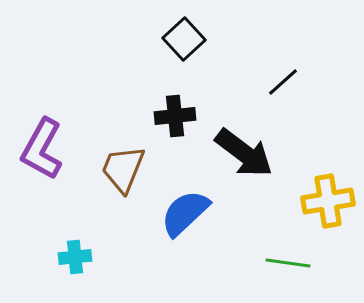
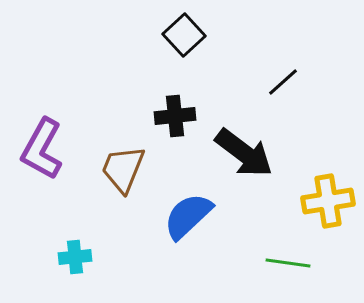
black square: moved 4 px up
blue semicircle: moved 3 px right, 3 px down
